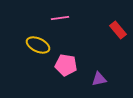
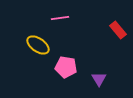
yellow ellipse: rotated 10 degrees clockwise
pink pentagon: moved 2 px down
purple triangle: rotated 49 degrees counterclockwise
